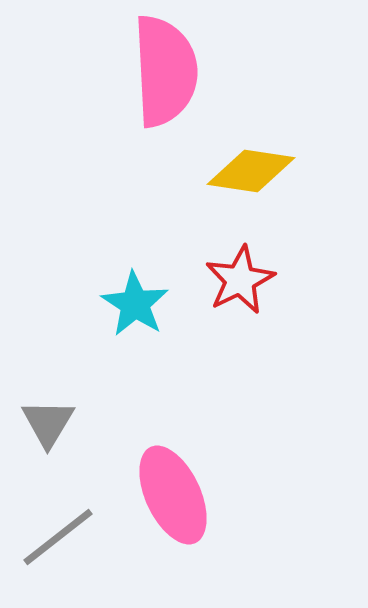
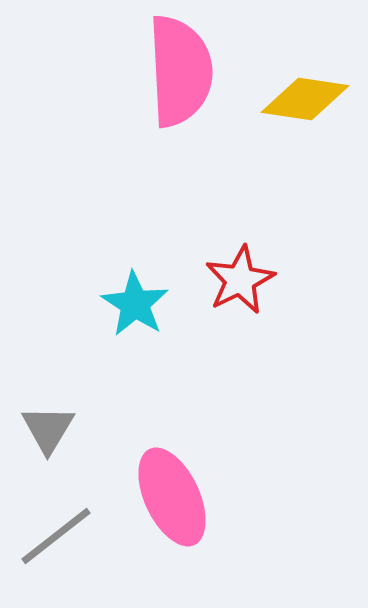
pink semicircle: moved 15 px right
yellow diamond: moved 54 px right, 72 px up
gray triangle: moved 6 px down
pink ellipse: moved 1 px left, 2 px down
gray line: moved 2 px left, 1 px up
